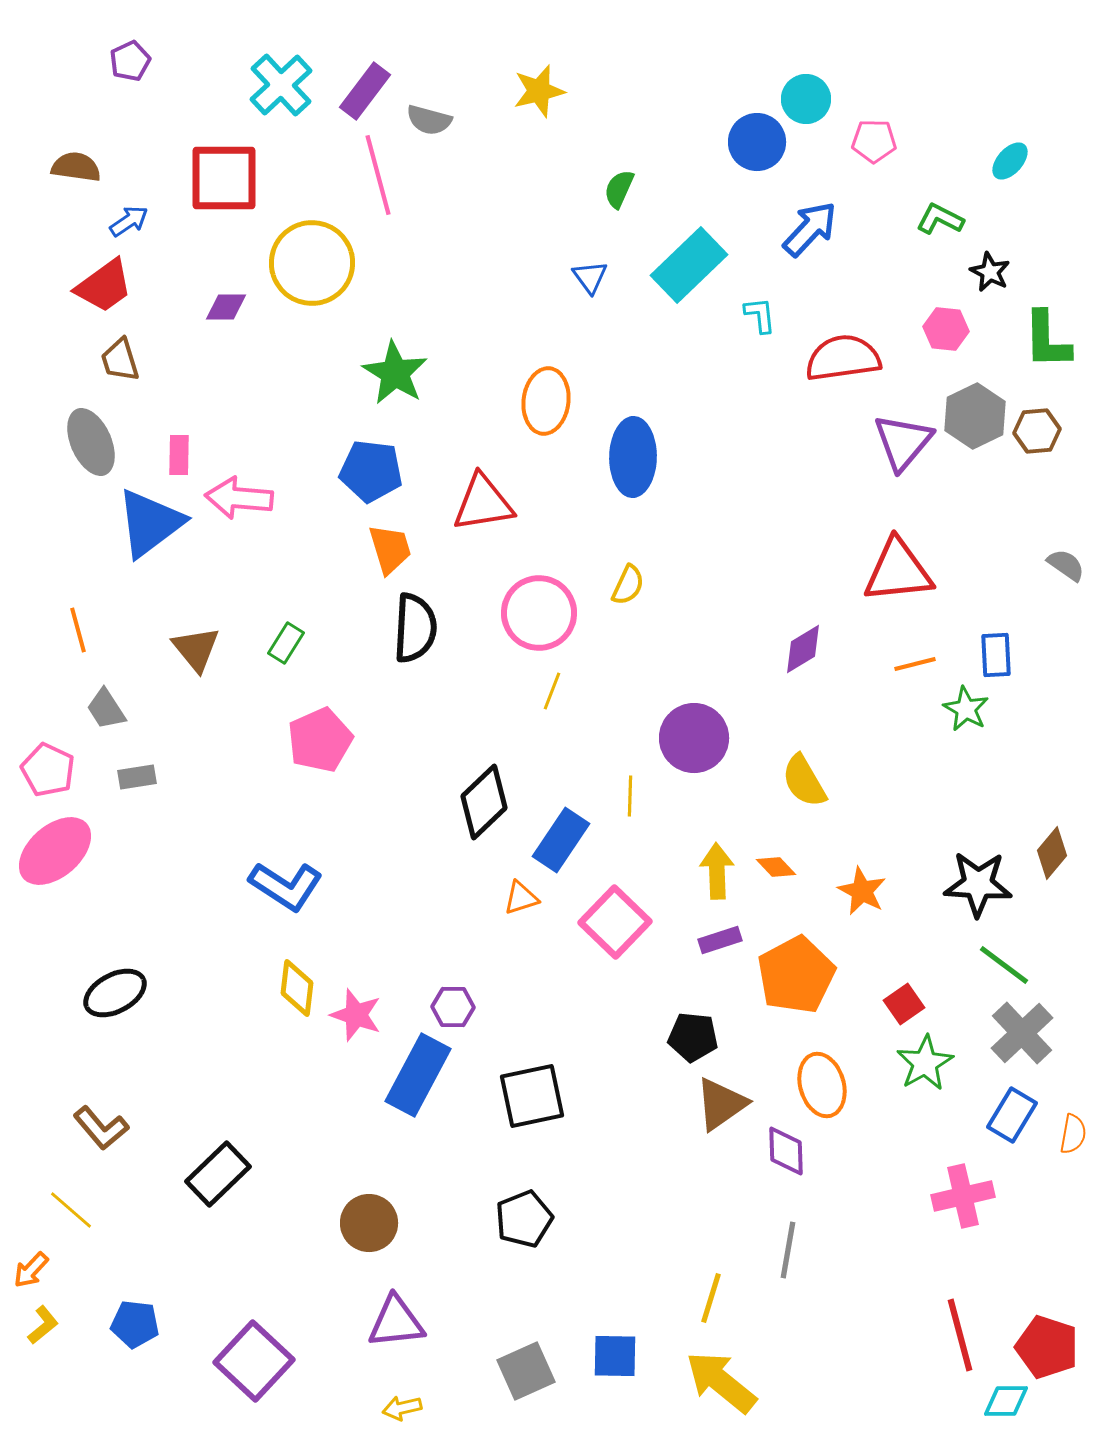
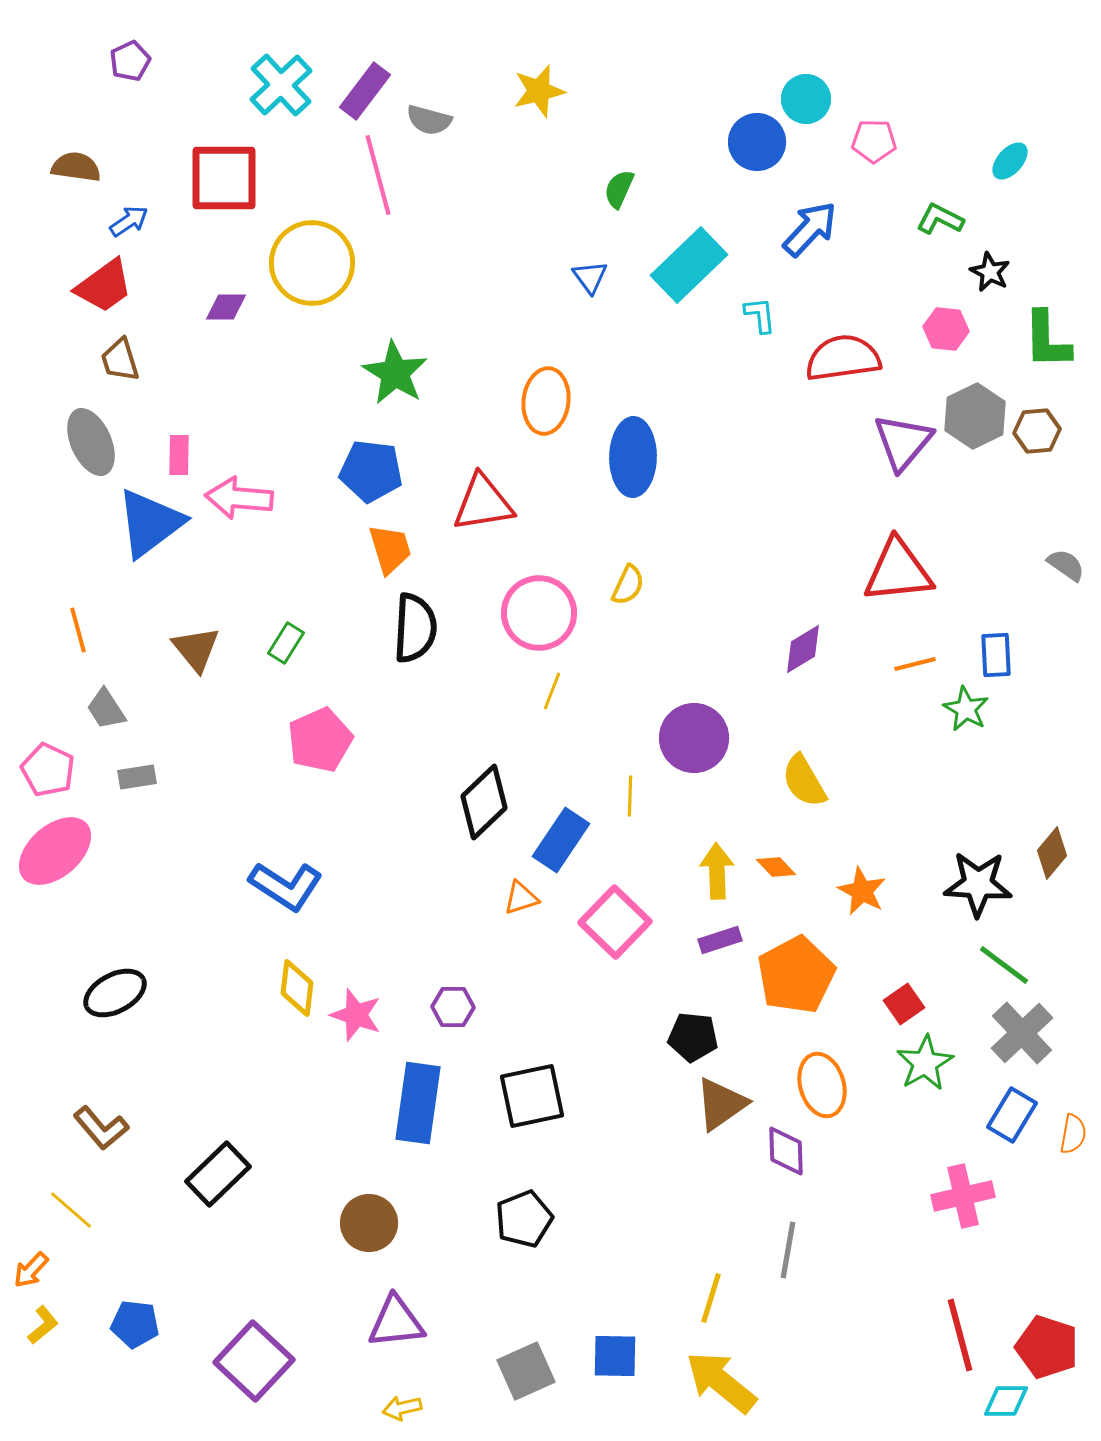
blue rectangle at (418, 1075): moved 28 px down; rotated 20 degrees counterclockwise
